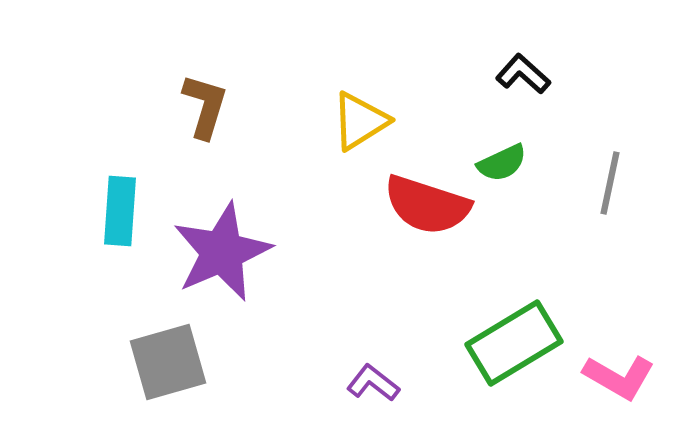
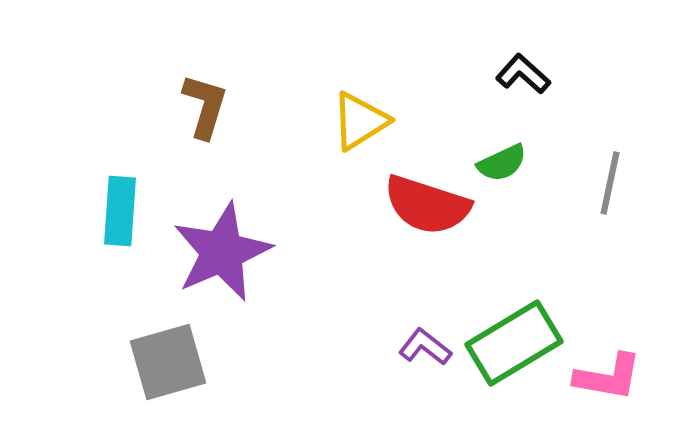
pink L-shape: moved 11 px left; rotated 20 degrees counterclockwise
purple L-shape: moved 52 px right, 36 px up
